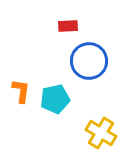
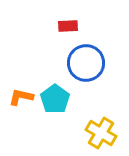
blue circle: moved 3 px left, 2 px down
orange L-shape: moved 6 px down; rotated 85 degrees counterclockwise
cyan pentagon: rotated 24 degrees counterclockwise
